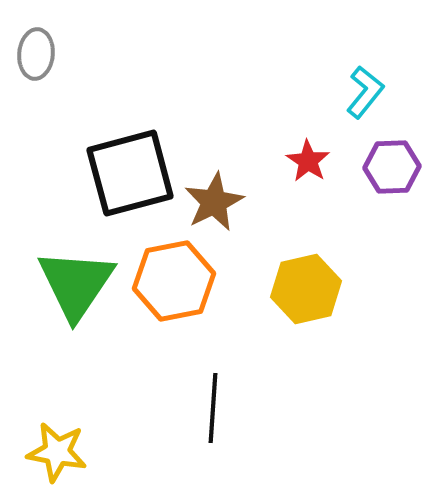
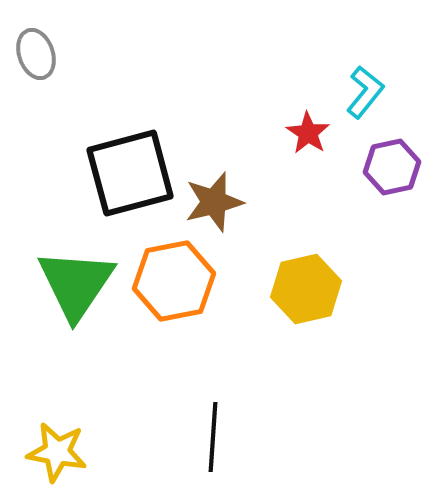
gray ellipse: rotated 24 degrees counterclockwise
red star: moved 28 px up
purple hexagon: rotated 10 degrees counterclockwise
brown star: rotated 12 degrees clockwise
black line: moved 29 px down
